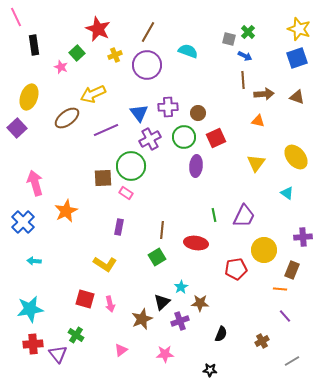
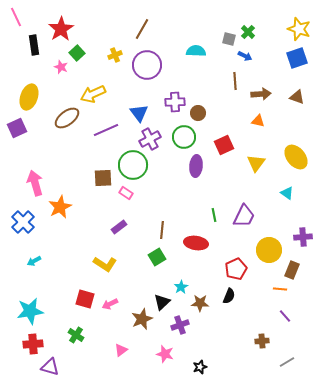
red star at (98, 29): moved 37 px left; rotated 15 degrees clockwise
brown line at (148, 32): moved 6 px left, 3 px up
cyan semicircle at (188, 51): moved 8 px right; rotated 18 degrees counterclockwise
brown line at (243, 80): moved 8 px left, 1 px down
brown arrow at (264, 94): moved 3 px left
purple cross at (168, 107): moved 7 px right, 5 px up
purple square at (17, 128): rotated 18 degrees clockwise
red square at (216, 138): moved 8 px right, 7 px down
green circle at (131, 166): moved 2 px right, 1 px up
orange star at (66, 211): moved 6 px left, 4 px up
purple rectangle at (119, 227): rotated 42 degrees clockwise
yellow circle at (264, 250): moved 5 px right
cyan arrow at (34, 261): rotated 32 degrees counterclockwise
red pentagon at (236, 269): rotated 15 degrees counterclockwise
pink arrow at (110, 304): rotated 77 degrees clockwise
cyan star at (30, 309): moved 2 px down
purple cross at (180, 321): moved 4 px down
black semicircle at (221, 334): moved 8 px right, 38 px up
brown cross at (262, 341): rotated 24 degrees clockwise
purple triangle at (58, 354): moved 8 px left, 13 px down; rotated 36 degrees counterclockwise
pink star at (165, 354): rotated 18 degrees clockwise
gray line at (292, 361): moved 5 px left, 1 px down
black star at (210, 370): moved 10 px left, 3 px up; rotated 24 degrees counterclockwise
